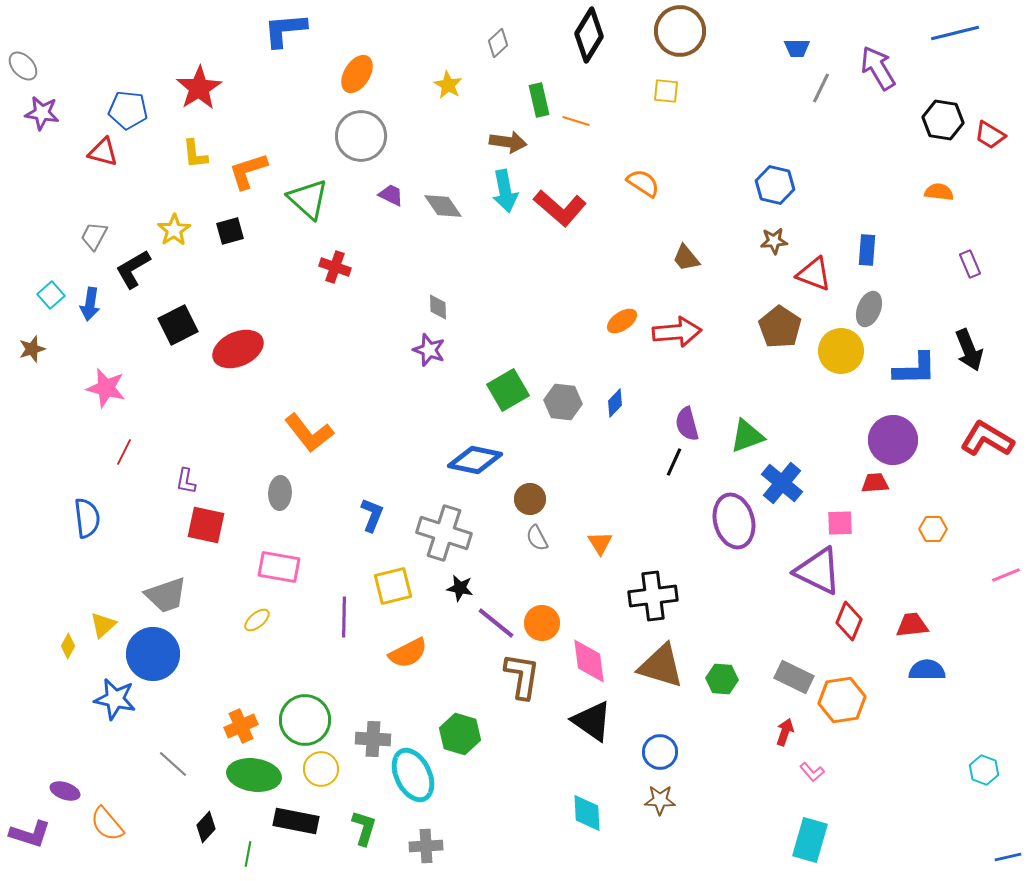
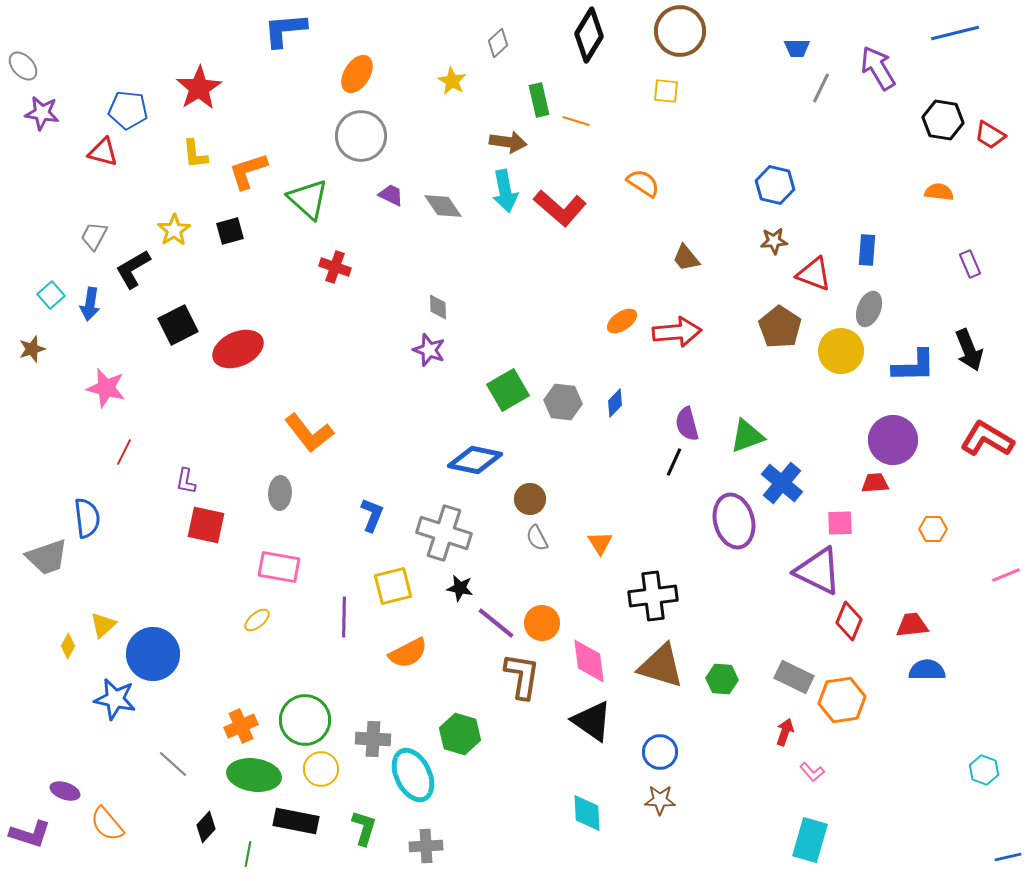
yellow star at (448, 85): moved 4 px right, 4 px up
blue L-shape at (915, 369): moved 1 px left, 3 px up
gray trapezoid at (166, 595): moved 119 px left, 38 px up
